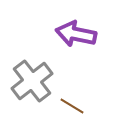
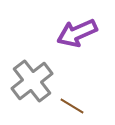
purple arrow: moved 1 px right, 1 px up; rotated 36 degrees counterclockwise
